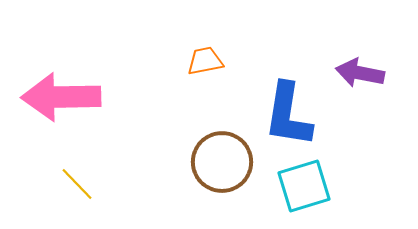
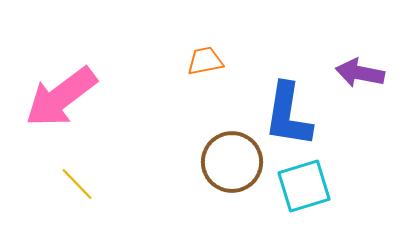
pink arrow: rotated 36 degrees counterclockwise
brown circle: moved 10 px right
